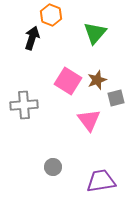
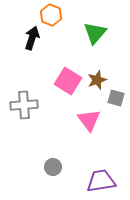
gray square: rotated 30 degrees clockwise
